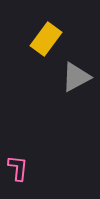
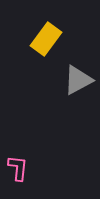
gray triangle: moved 2 px right, 3 px down
